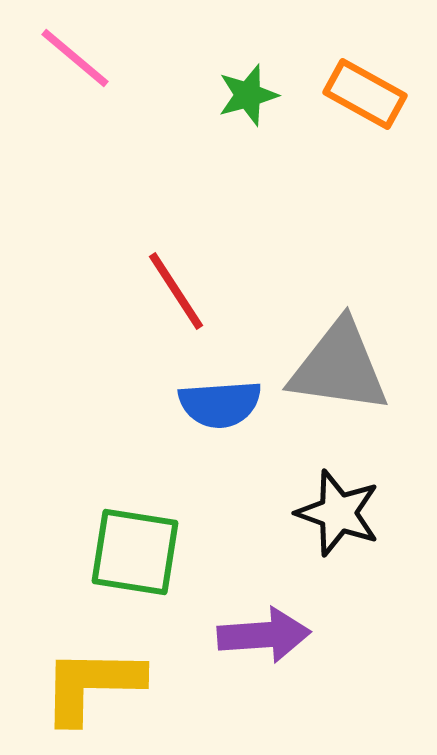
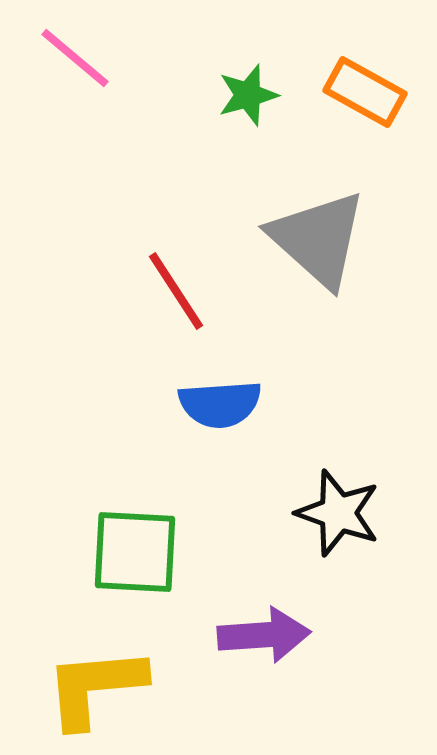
orange rectangle: moved 2 px up
gray triangle: moved 21 px left, 128 px up; rotated 34 degrees clockwise
green square: rotated 6 degrees counterclockwise
yellow L-shape: moved 3 px right, 2 px down; rotated 6 degrees counterclockwise
